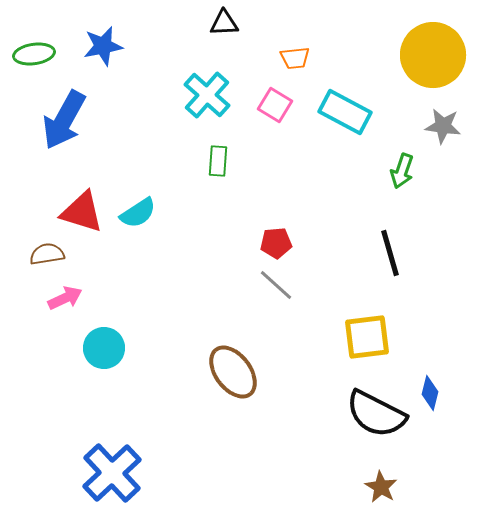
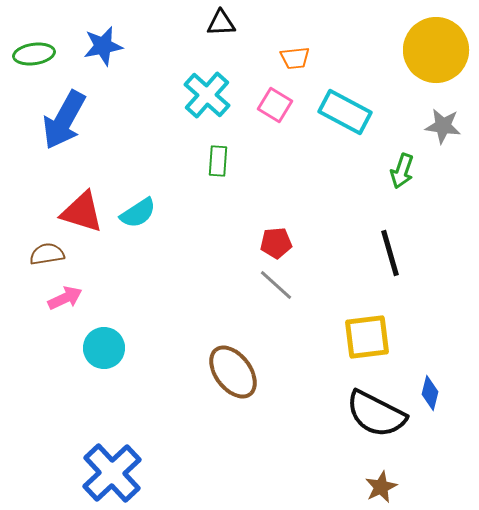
black triangle: moved 3 px left
yellow circle: moved 3 px right, 5 px up
brown star: rotated 16 degrees clockwise
